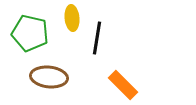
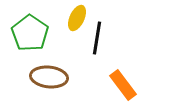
yellow ellipse: moved 5 px right; rotated 30 degrees clockwise
green pentagon: rotated 21 degrees clockwise
orange rectangle: rotated 8 degrees clockwise
